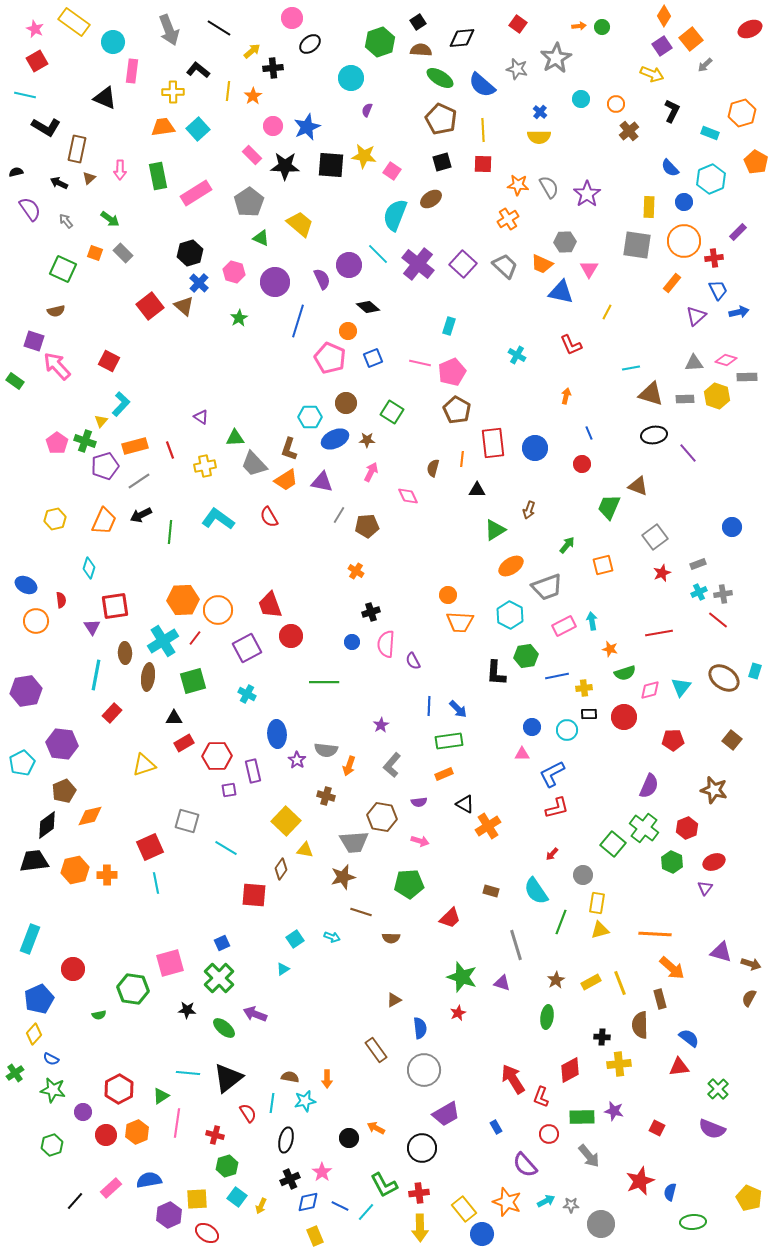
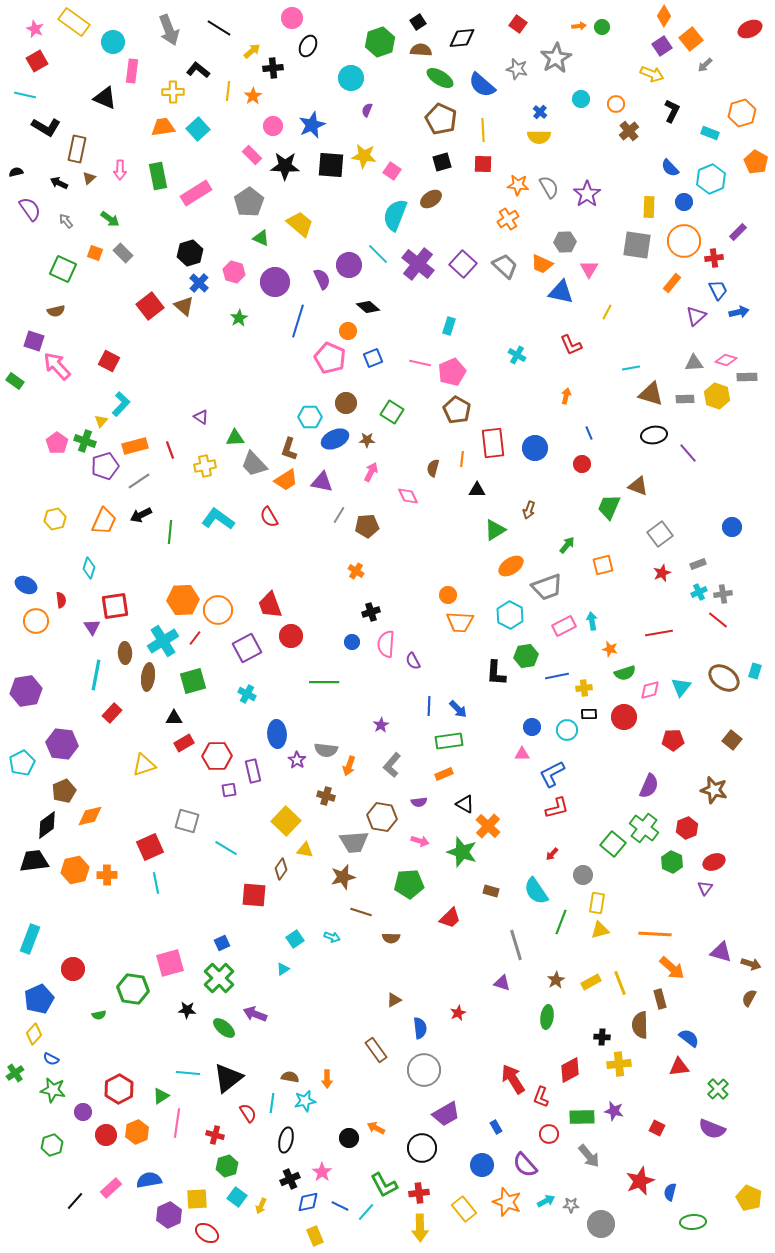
black ellipse at (310, 44): moved 2 px left, 2 px down; rotated 25 degrees counterclockwise
blue star at (307, 127): moved 5 px right, 2 px up
gray square at (655, 537): moved 5 px right, 3 px up
orange cross at (488, 826): rotated 15 degrees counterclockwise
green star at (462, 977): moved 125 px up
blue circle at (482, 1234): moved 69 px up
